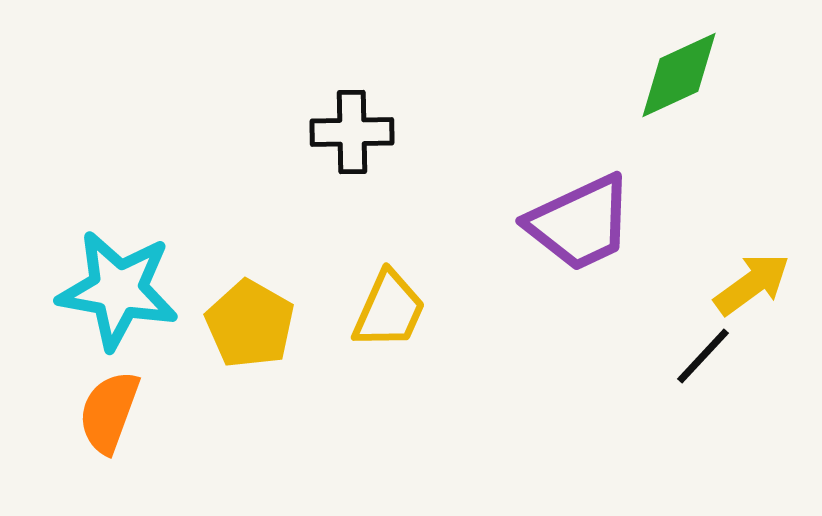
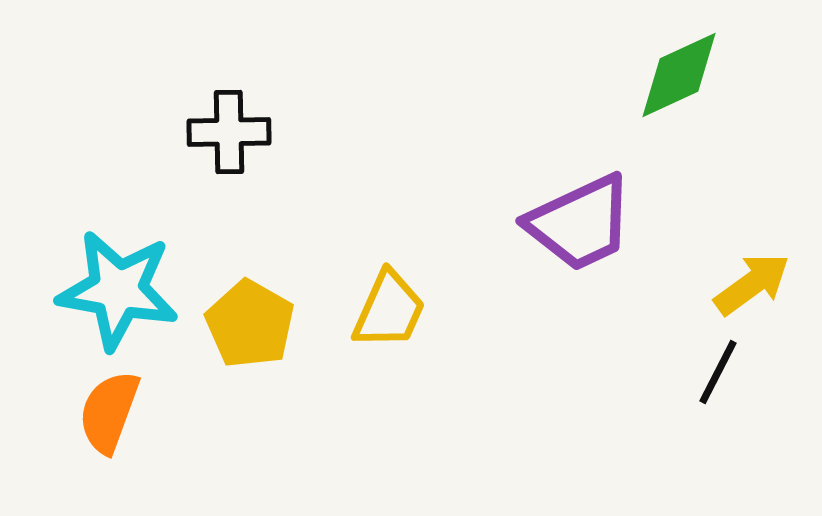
black cross: moved 123 px left
black line: moved 15 px right, 16 px down; rotated 16 degrees counterclockwise
